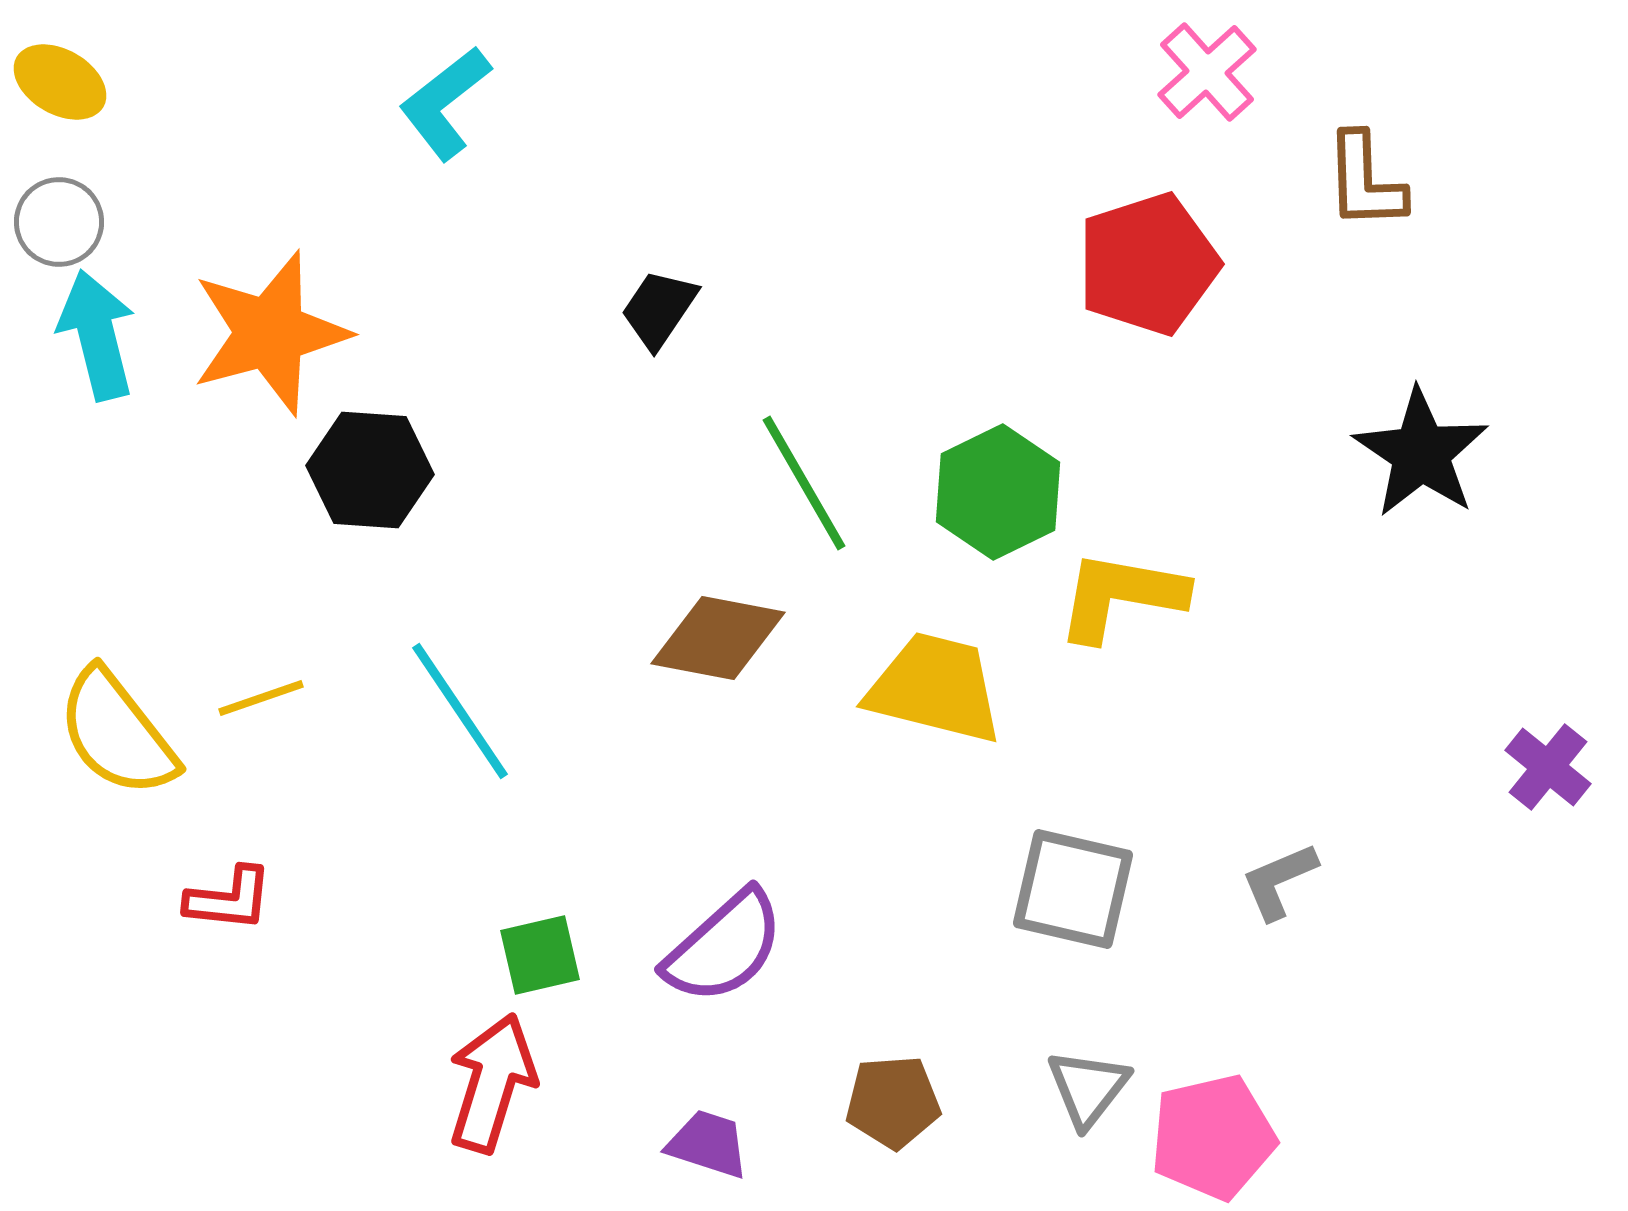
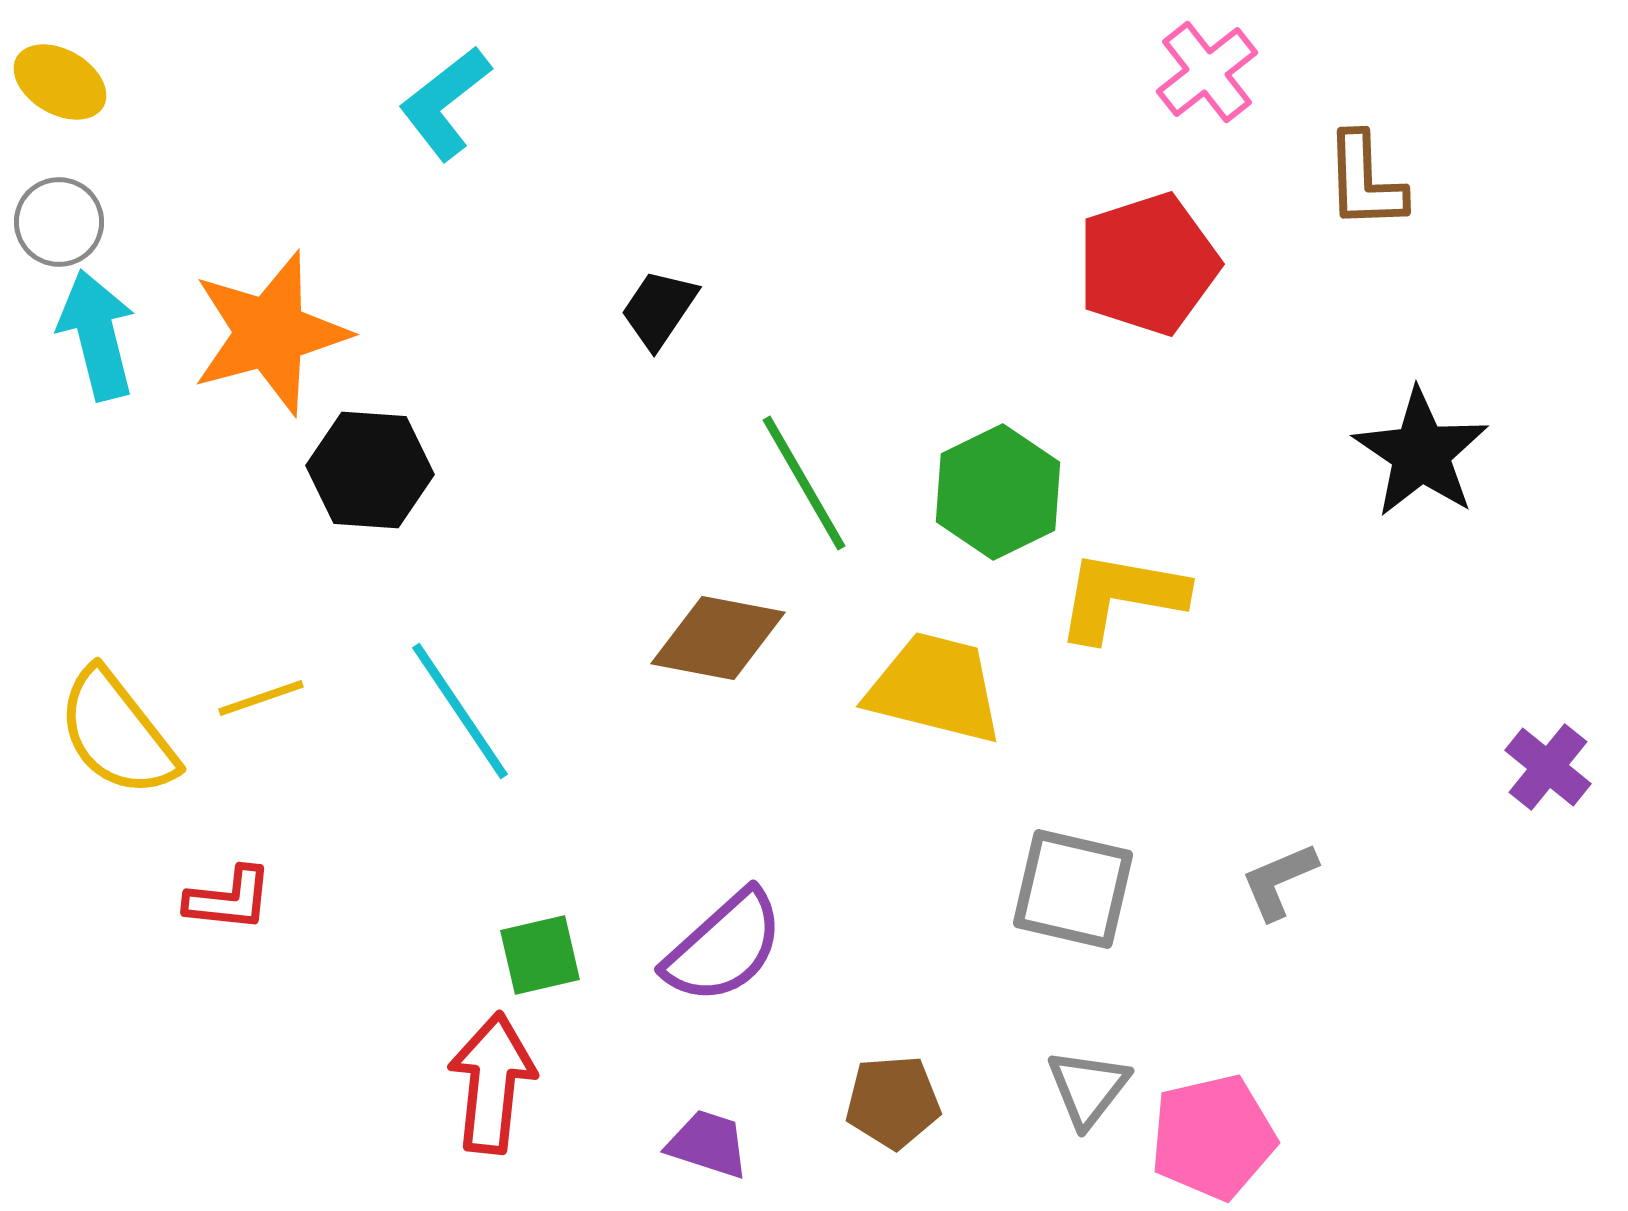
pink cross: rotated 4 degrees clockwise
red arrow: rotated 11 degrees counterclockwise
